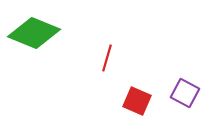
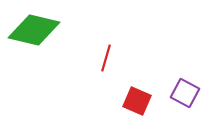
green diamond: moved 3 px up; rotated 9 degrees counterclockwise
red line: moved 1 px left
